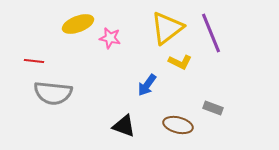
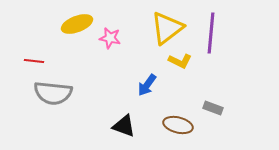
yellow ellipse: moved 1 px left
purple line: rotated 27 degrees clockwise
yellow L-shape: moved 1 px up
